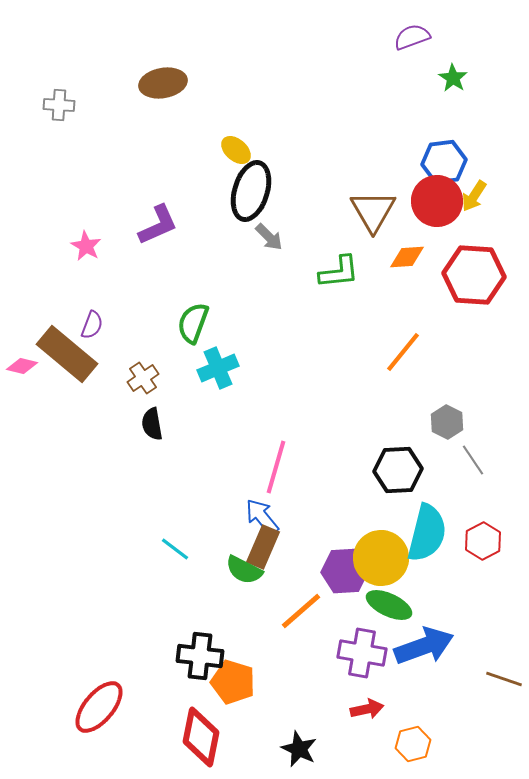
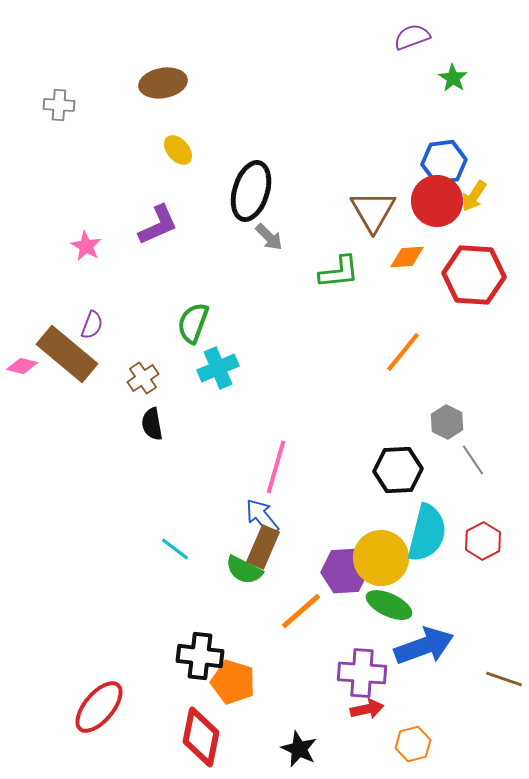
yellow ellipse at (236, 150): moved 58 px left; rotated 8 degrees clockwise
purple cross at (362, 653): moved 20 px down; rotated 6 degrees counterclockwise
